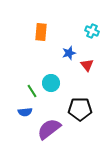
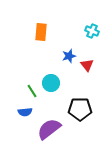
blue star: moved 3 px down
